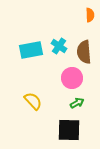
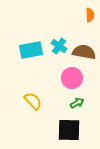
brown semicircle: rotated 105 degrees clockwise
